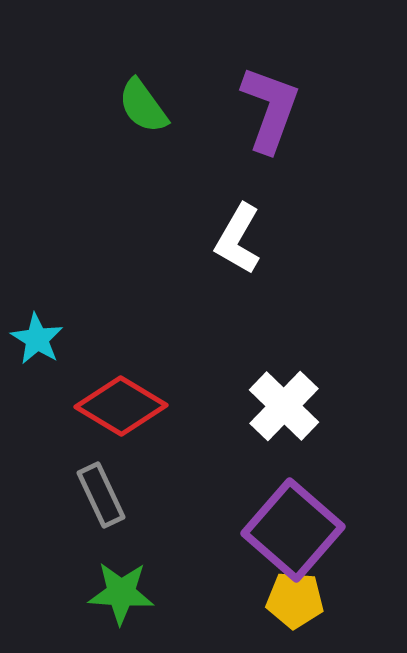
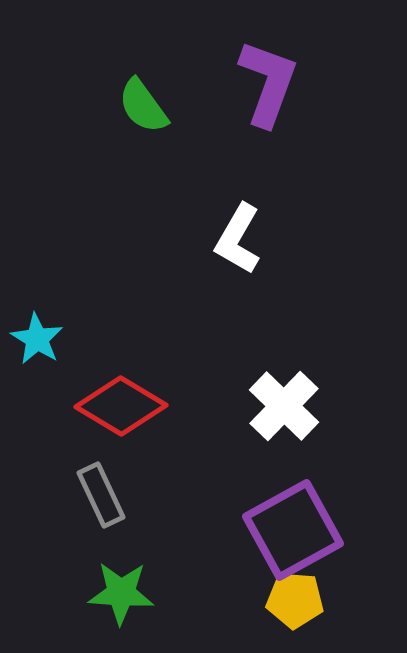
purple L-shape: moved 2 px left, 26 px up
purple square: rotated 20 degrees clockwise
